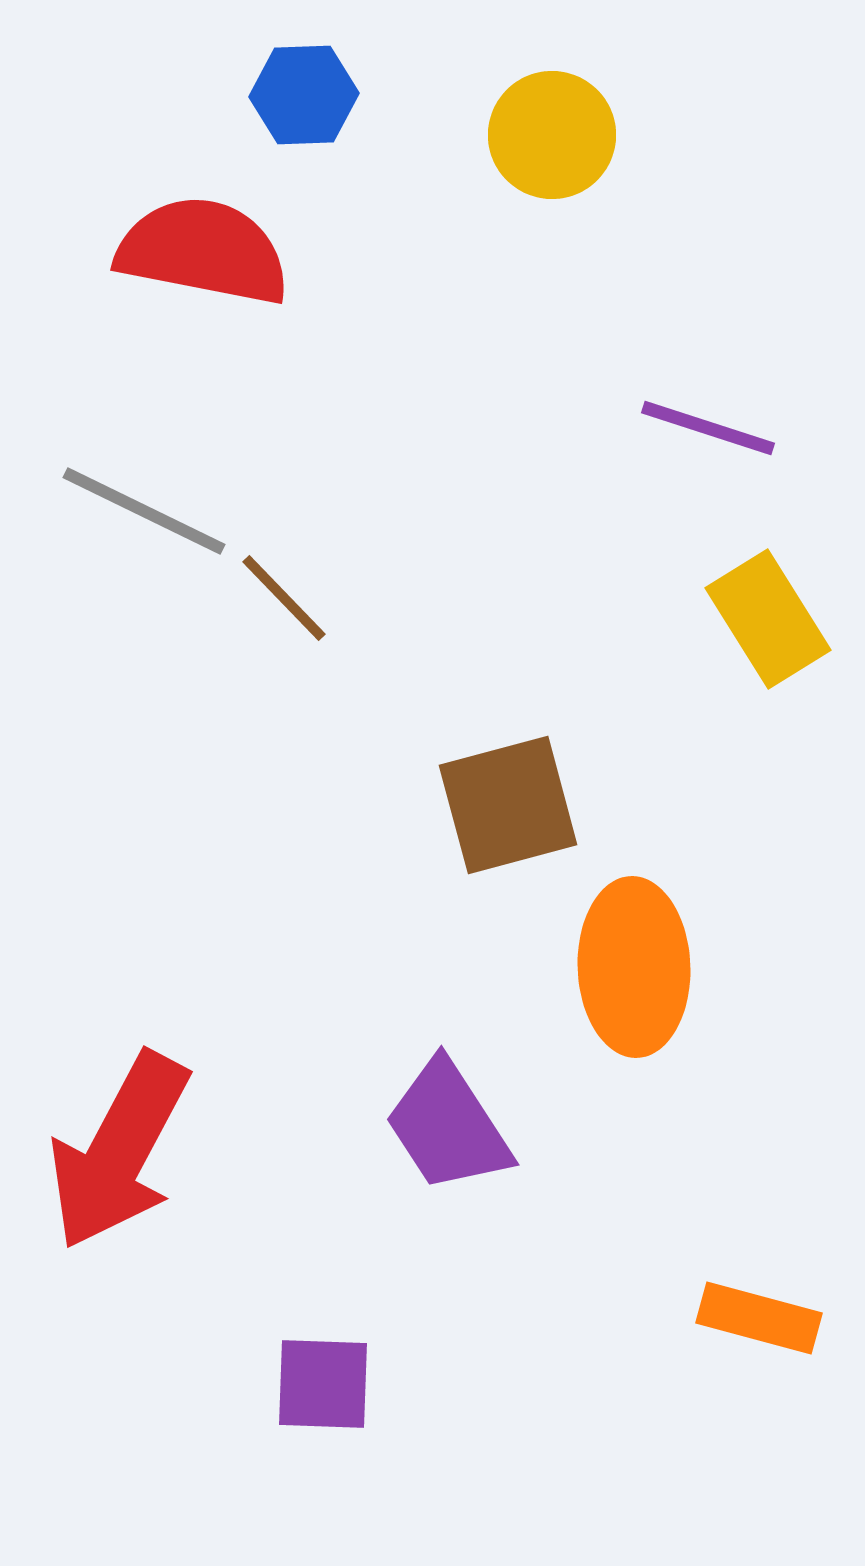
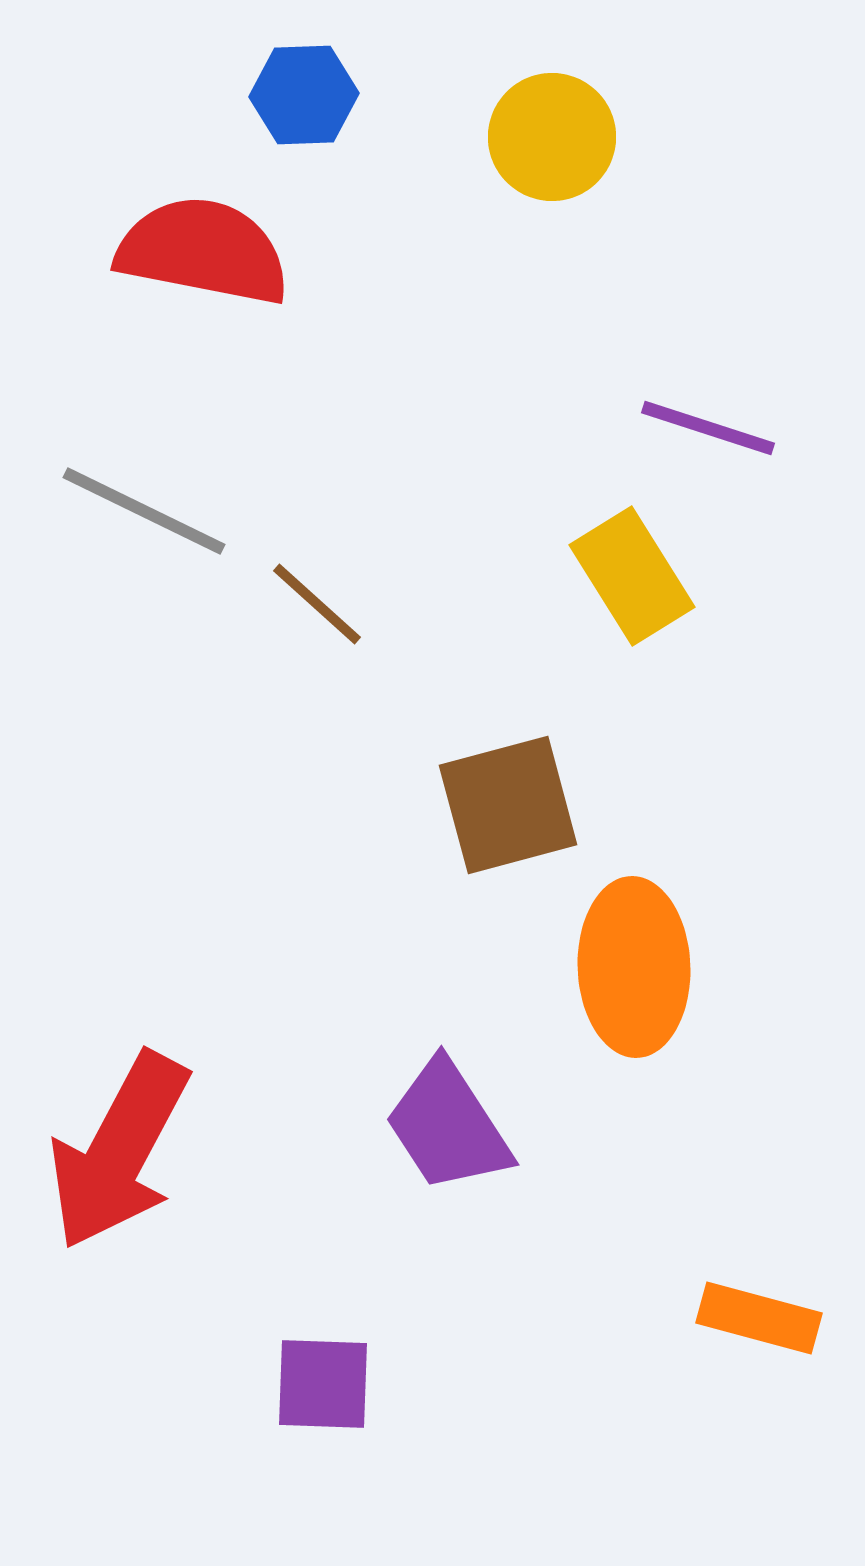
yellow circle: moved 2 px down
brown line: moved 33 px right, 6 px down; rotated 4 degrees counterclockwise
yellow rectangle: moved 136 px left, 43 px up
